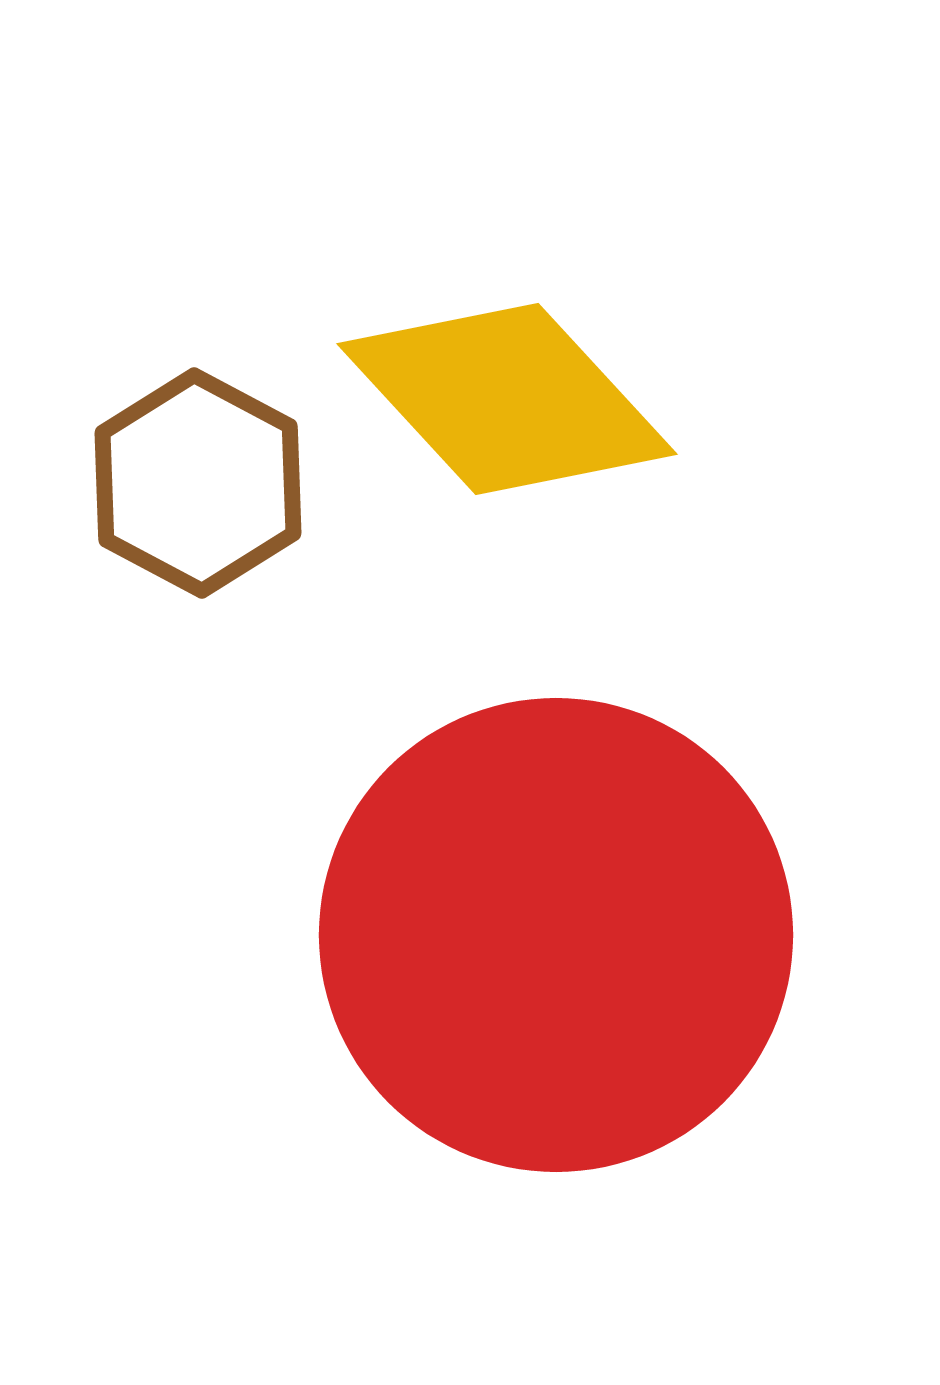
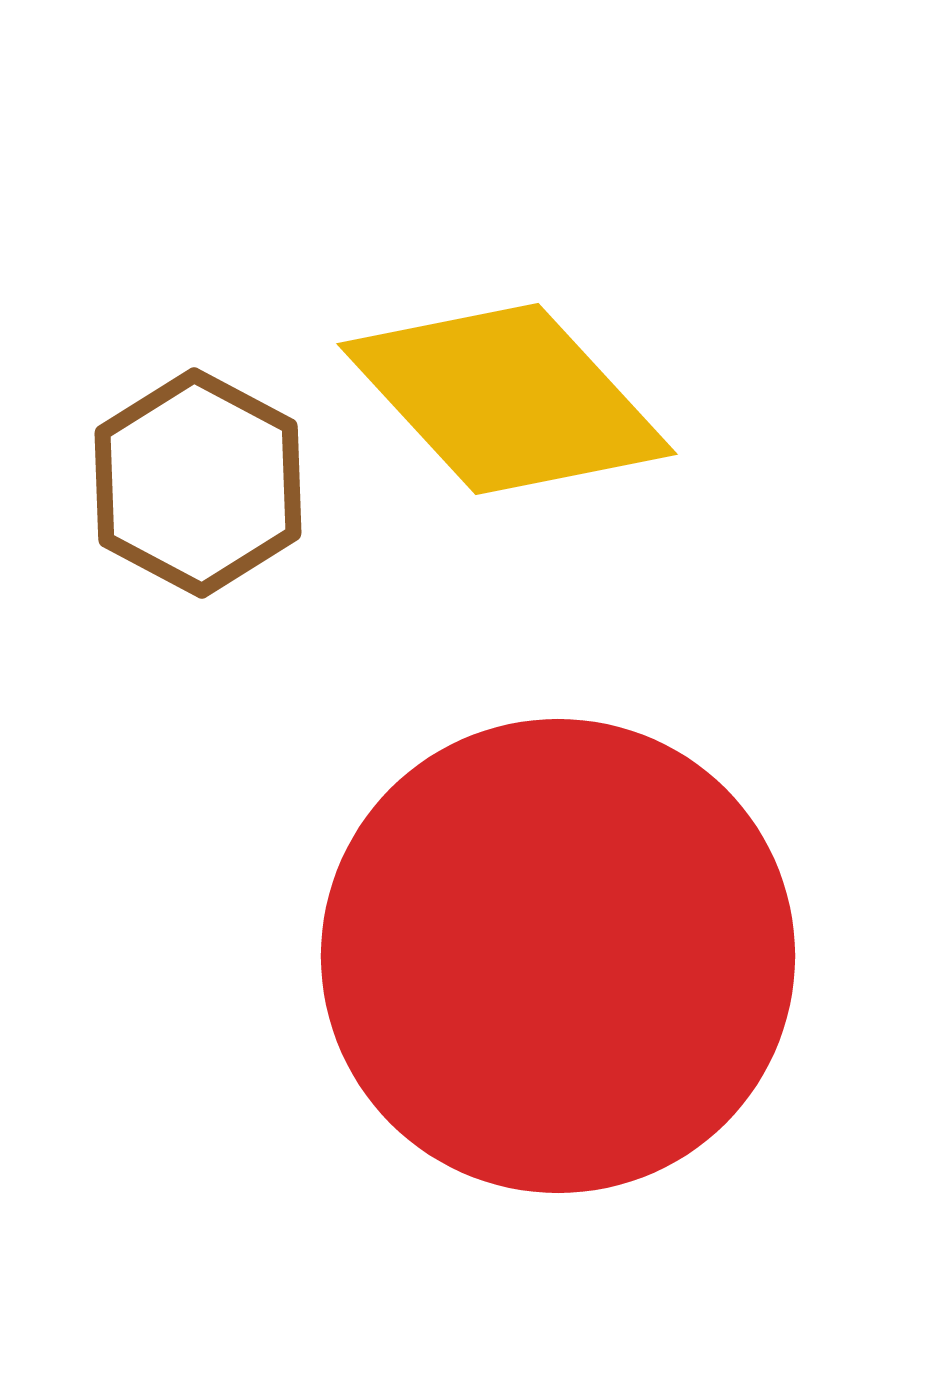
red circle: moved 2 px right, 21 px down
